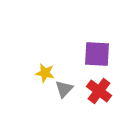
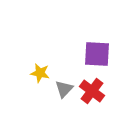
yellow star: moved 5 px left
red cross: moved 7 px left
